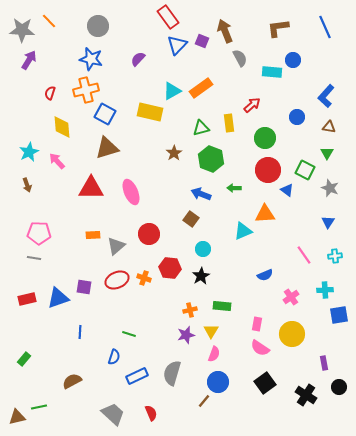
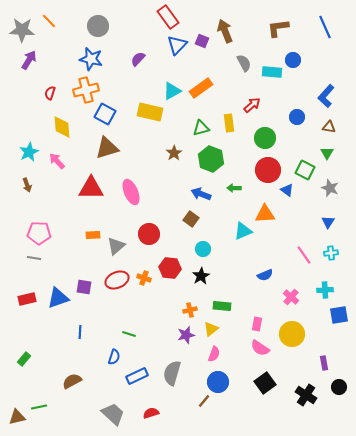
gray semicircle at (240, 58): moved 4 px right, 5 px down
cyan cross at (335, 256): moved 4 px left, 3 px up
pink cross at (291, 297): rotated 14 degrees counterclockwise
yellow triangle at (211, 331): moved 2 px up; rotated 21 degrees clockwise
red semicircle at (151, 413): rotated 84 degrees counterclockwise
